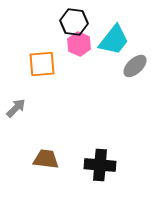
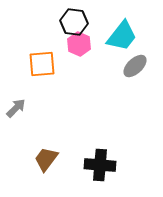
cyan trapezoid: moved 8 px right, 4 px up
brown trapezoid: rotated 60 degrees counterclockwise
